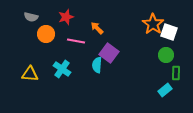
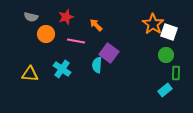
orange arrow: moved 1 px left, 3 px up
